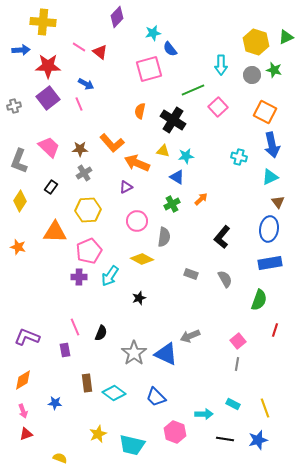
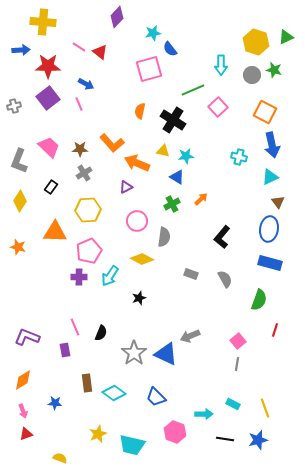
blue rectangle at (270, 263): rotated 25 degrees clockwise
